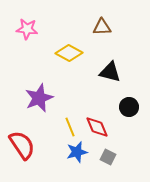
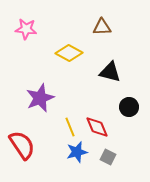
pink star: moved 1 px left
purple star: moved 1 px right
